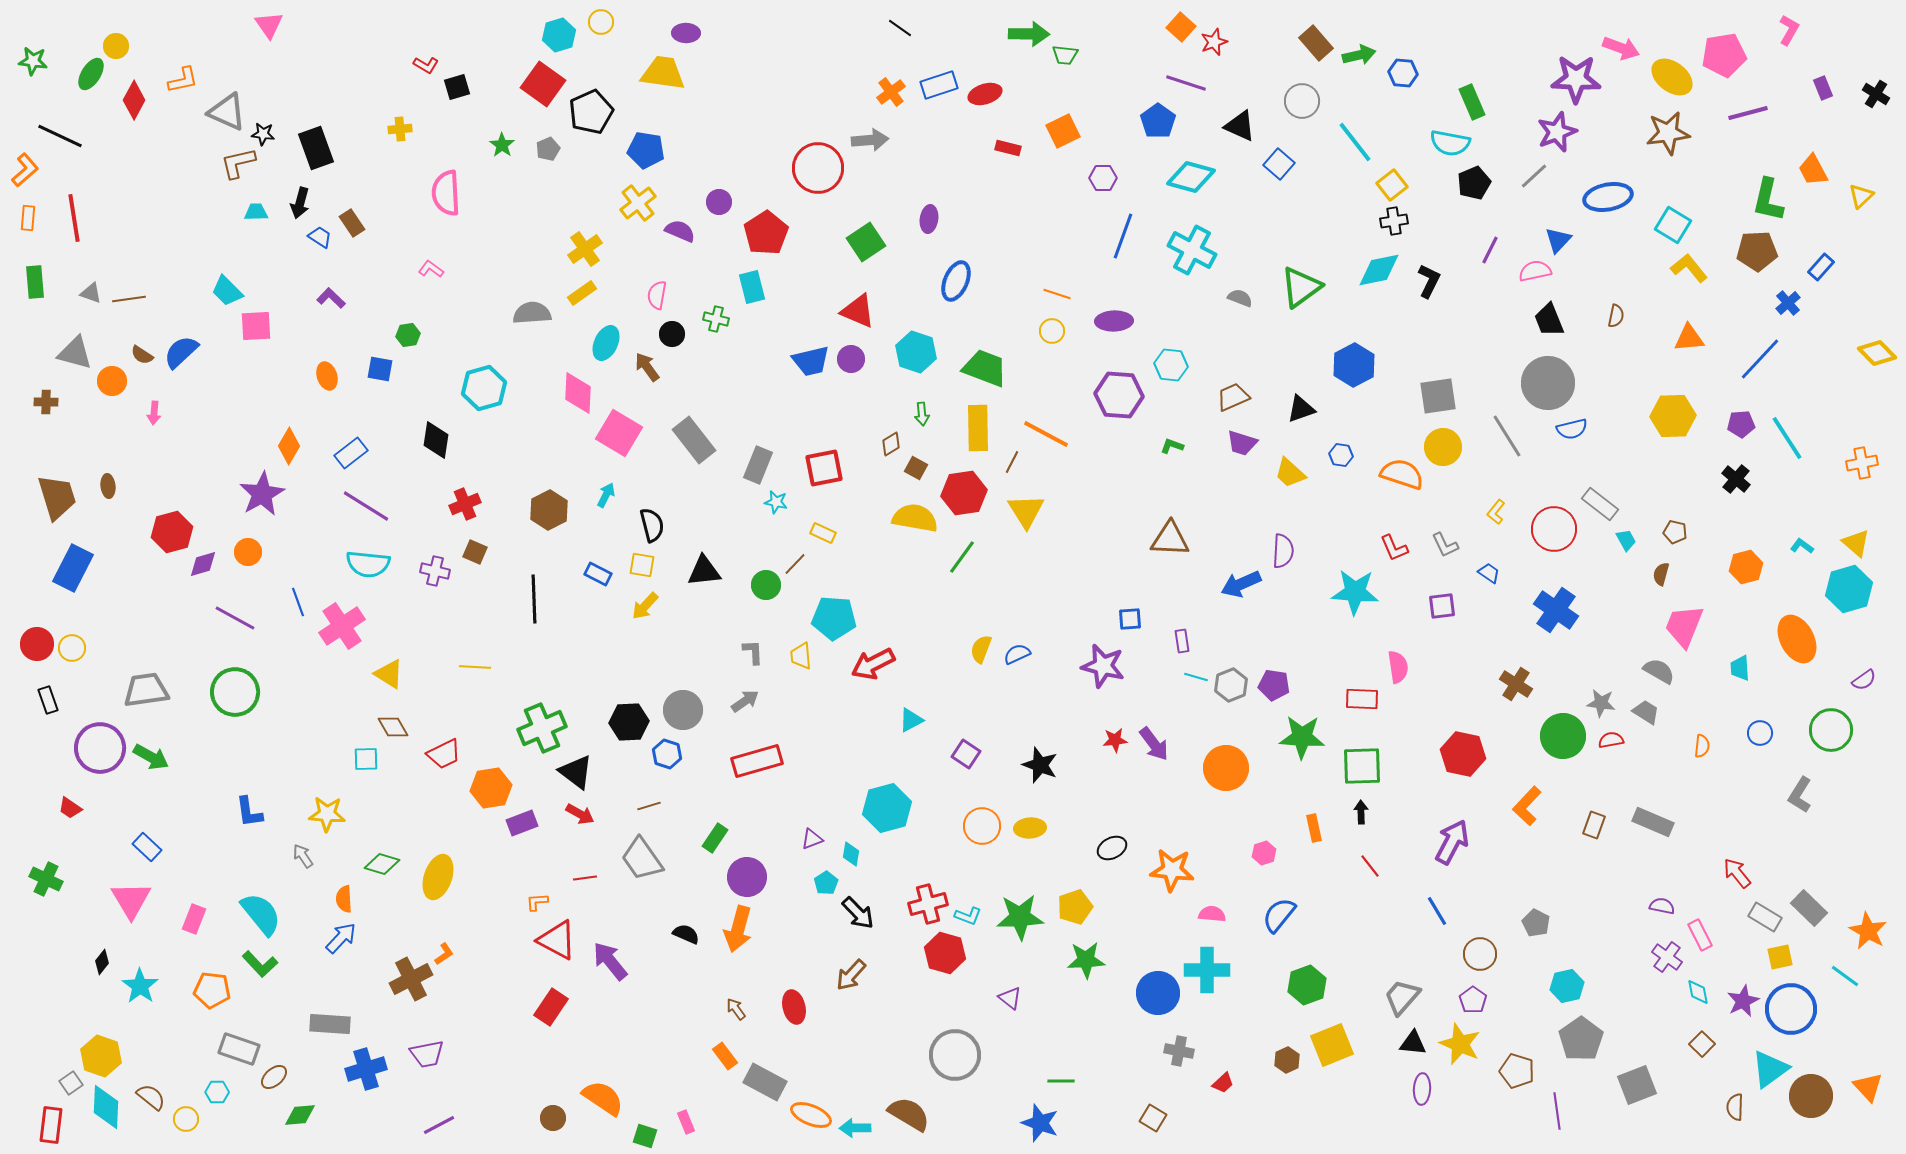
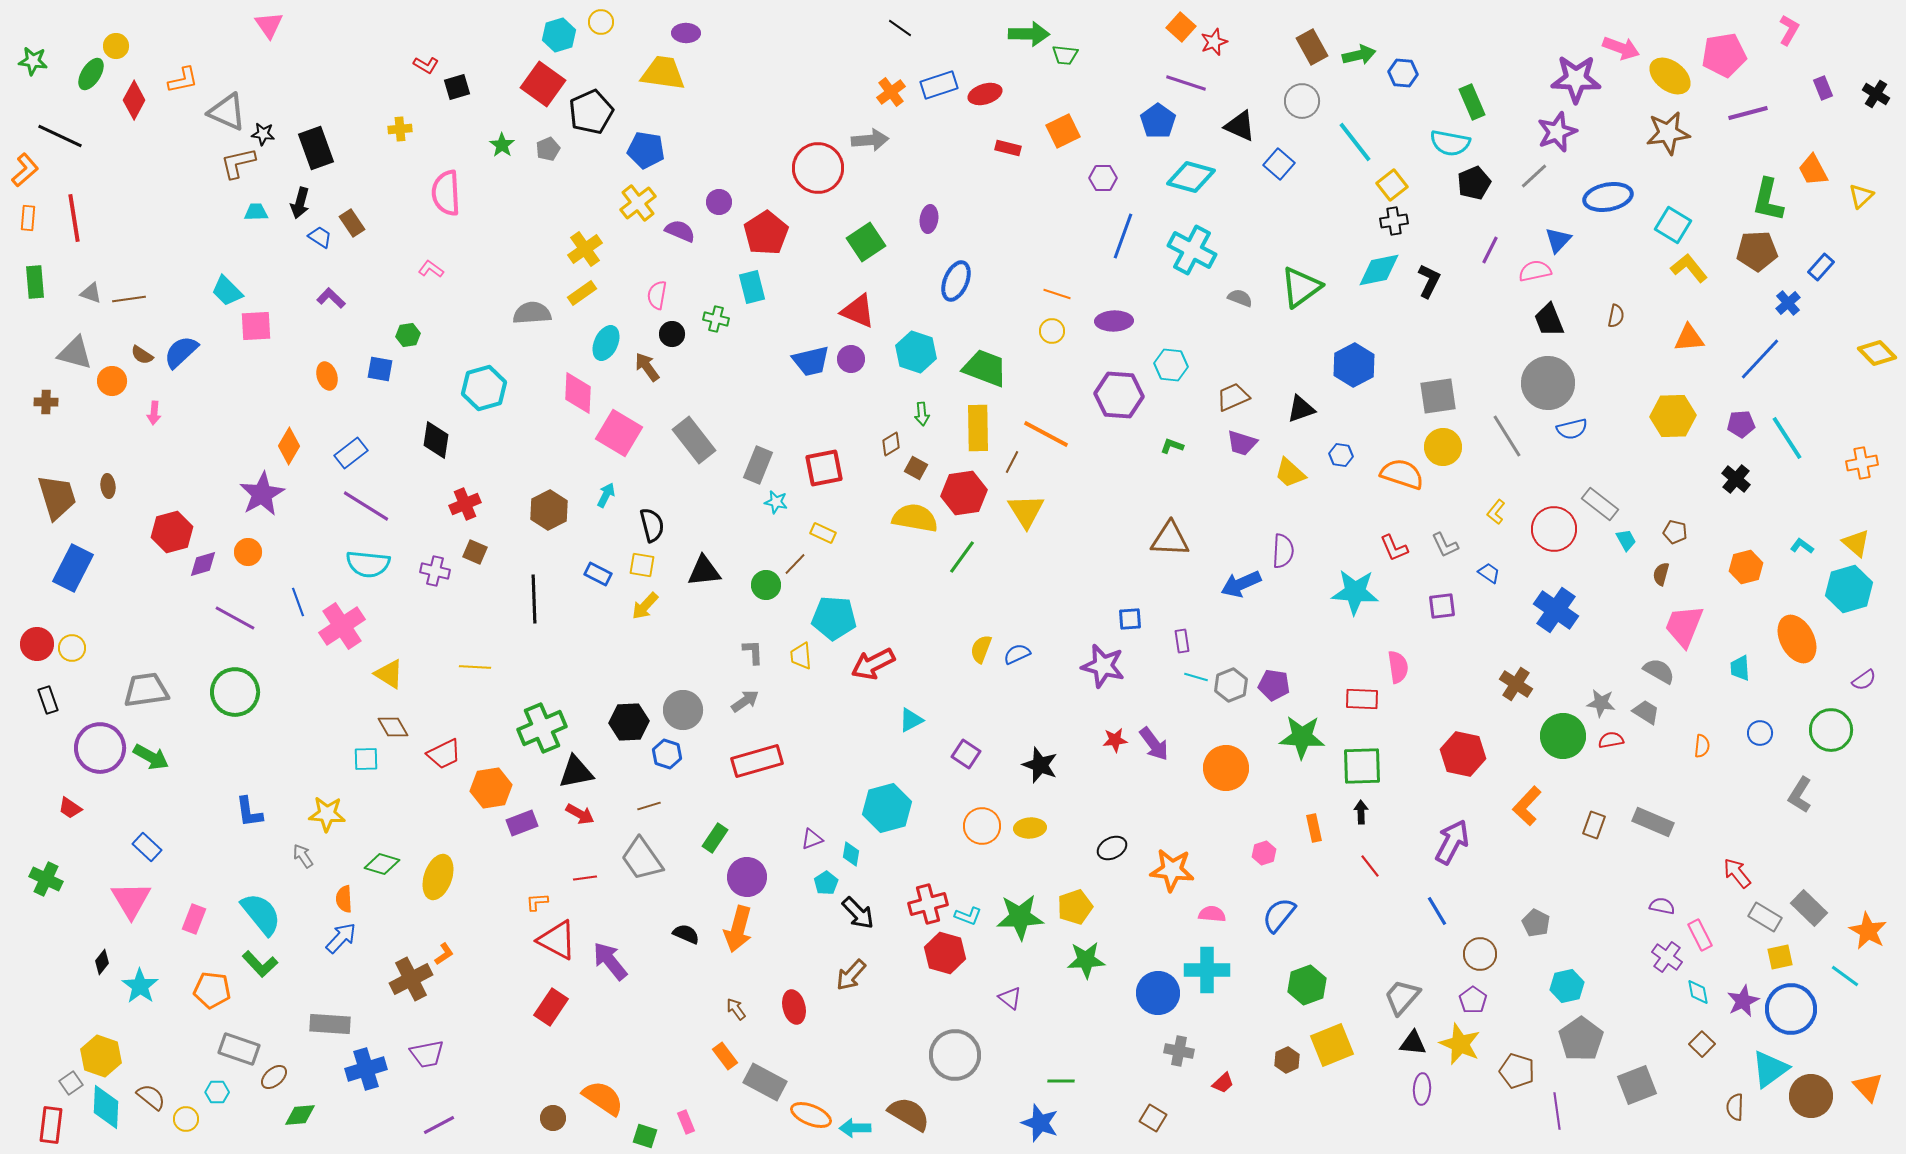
brown rectangle at (1316, 43): moved 4 px left, 4 px down; rotated 12 degrees clockwise
yellow ellipse at (1672, 77): moved 2 px left, 1 px up
black triangle at (576, 772): rotated 48 degrees counterclockwise
